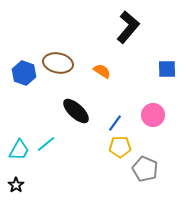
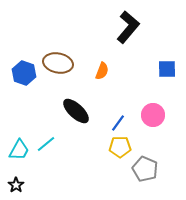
orange semicircle: rotated 78 degrees clockwise
blue line: moved 3 px right
